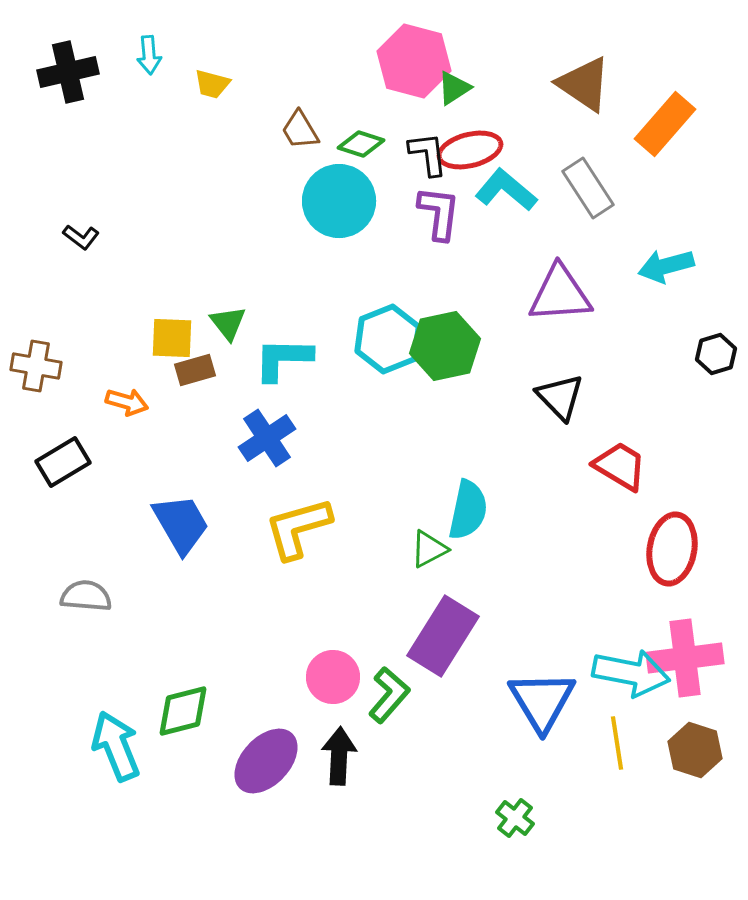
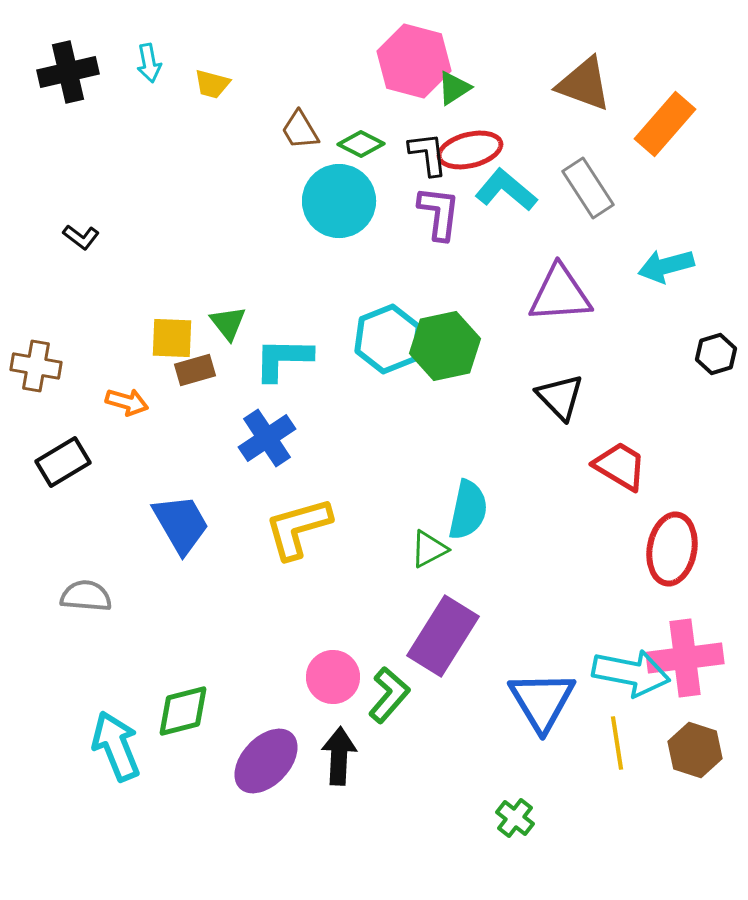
cyan arrow at (149, 55): moved 8 px down; rotated 6 degrees counterclockwise
brown triangle at (584, 84): rotated 14 degrees counterclockwise
green diamond at (361, 144): rotated 9 degrees clockwise
